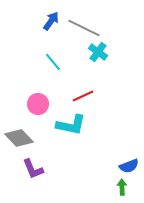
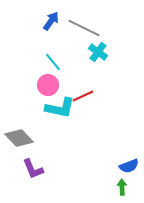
pink circle: moved 10 px right, 19 px up
cyan L-shape: moved 11 px left, 17 px up
